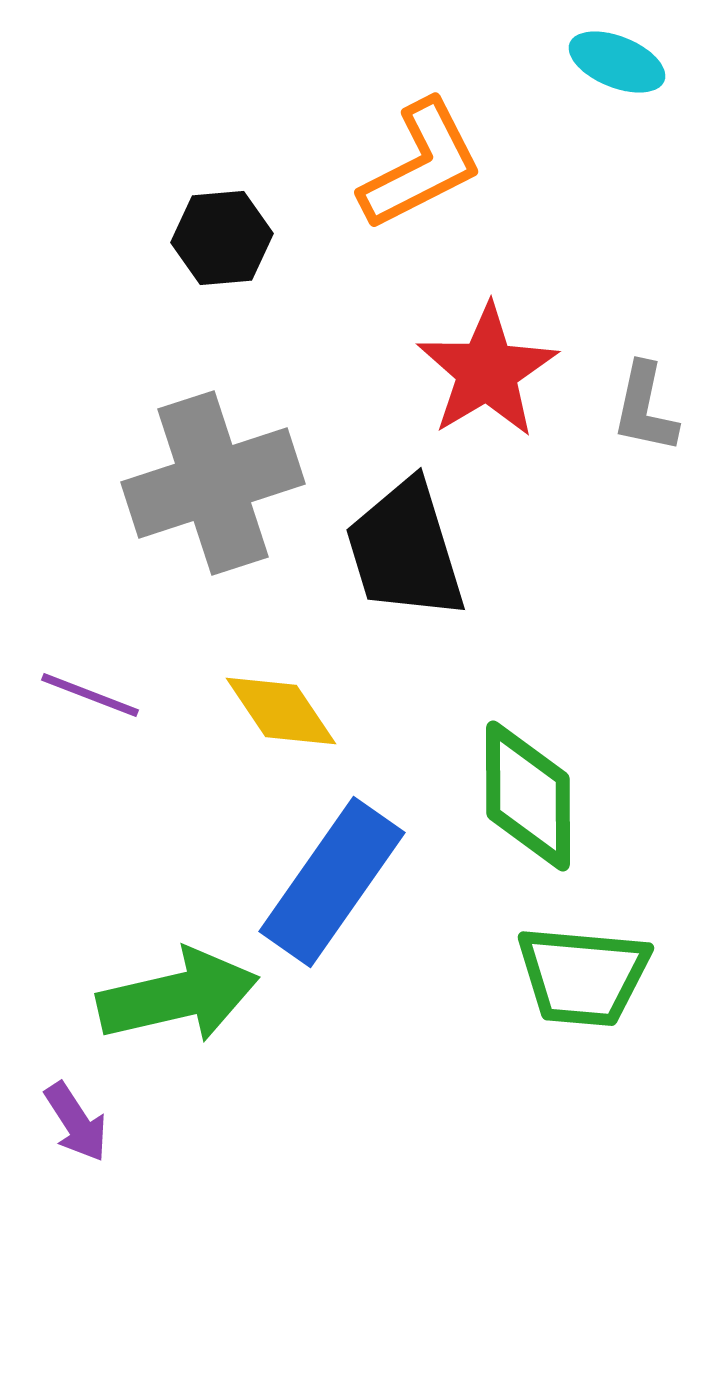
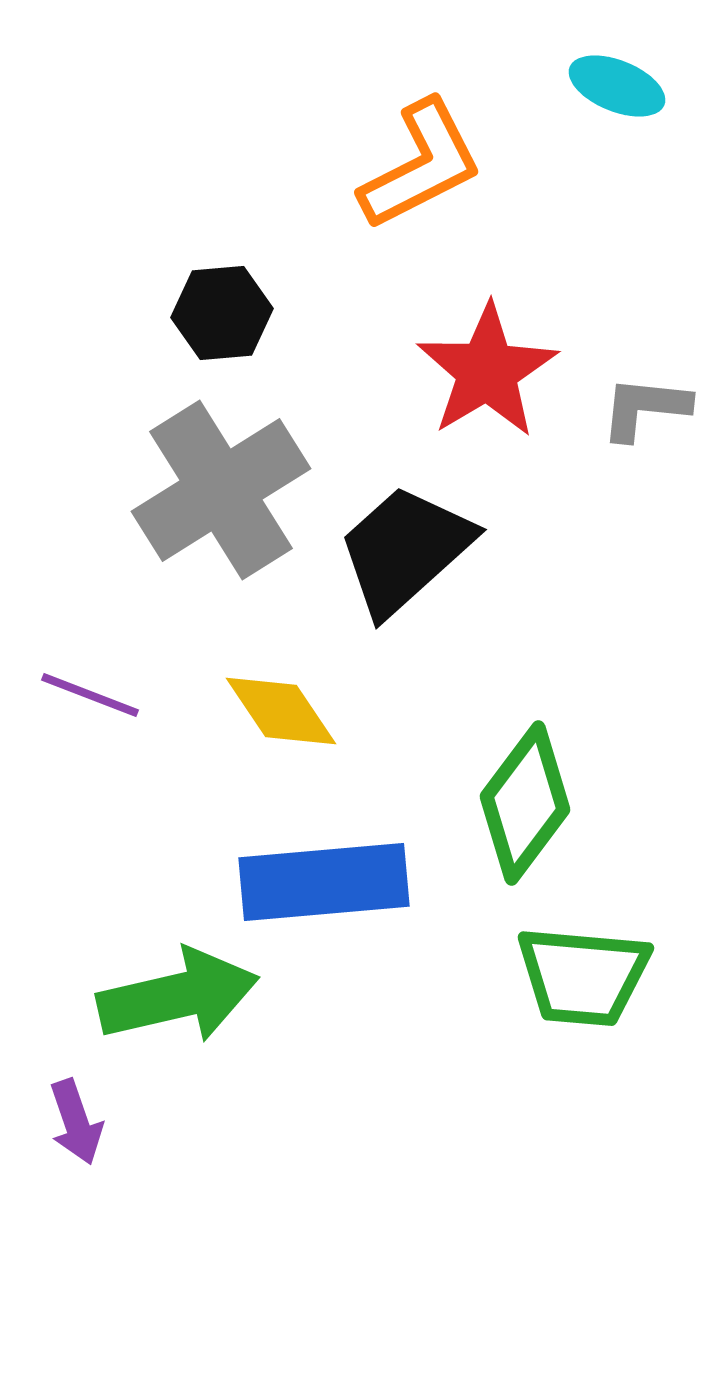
cyan ellipse: moved 24 px down
black hexagon: moved 75 px down
gray L-shape: rotated 84 degrees clockwise
gray cross: moved 8 px right, 7 px down; rotated 14 degrees counterclockwise
black trapezoid: rotated 65 degrees clockwise
green diamond: moved 3 px left, 7 px down; rotated 37 degrees clockwise
blue rectangle: moved 8 px left; rotated 50 degrees clockwise
purple arrow: rotated 14 degrees clockwise
